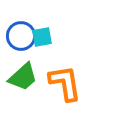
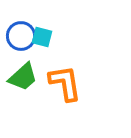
cyan square: rotated 25 degrees clockwise
